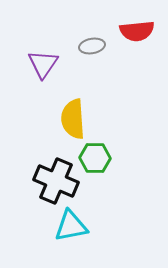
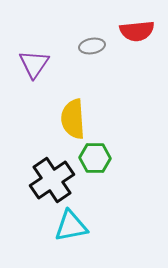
purple triangle: moved 9 px left
black cross: moved 4 px left, 1 px up; rotated 33 degrees clockwise
